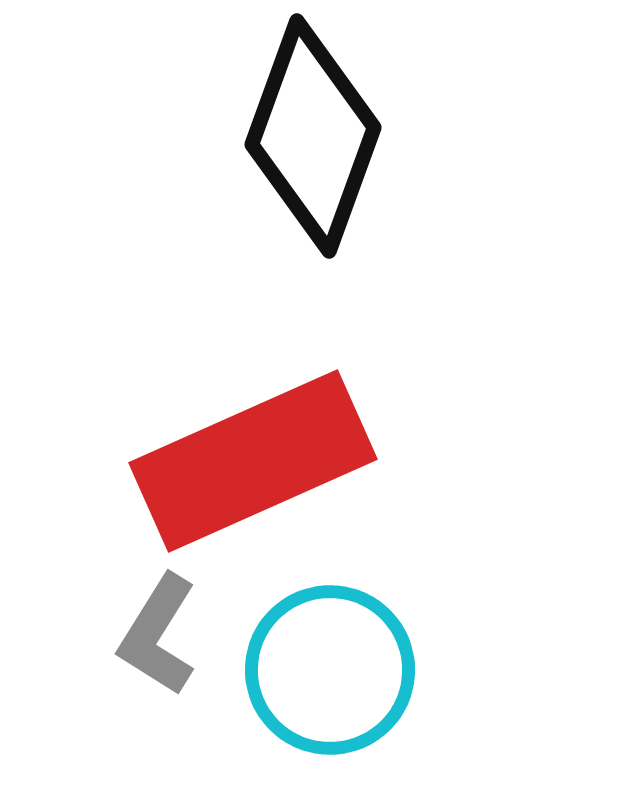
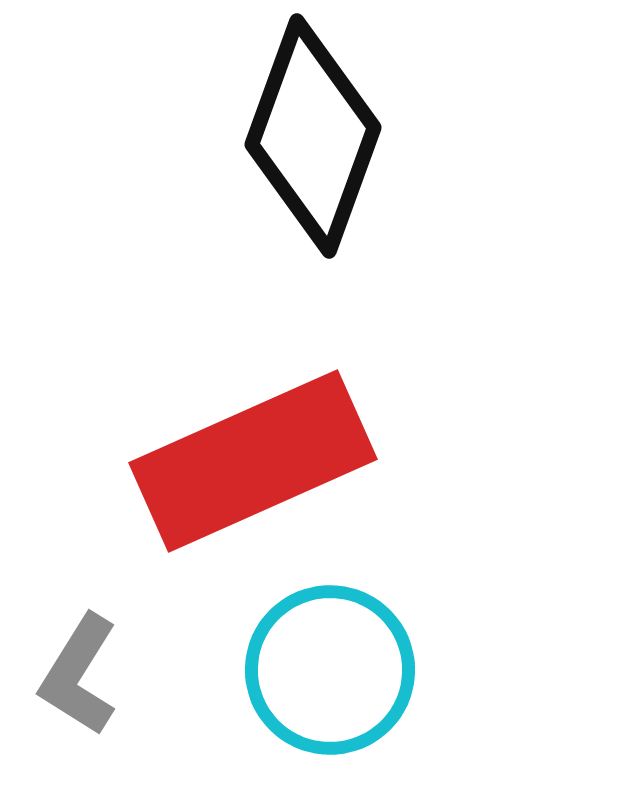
gray L-shape: moved 79 px left, 40 px down
